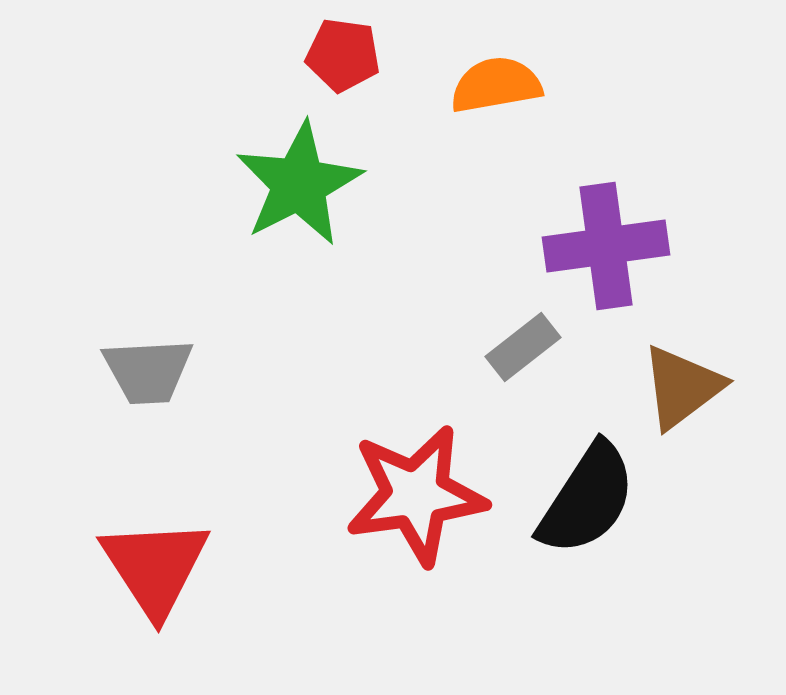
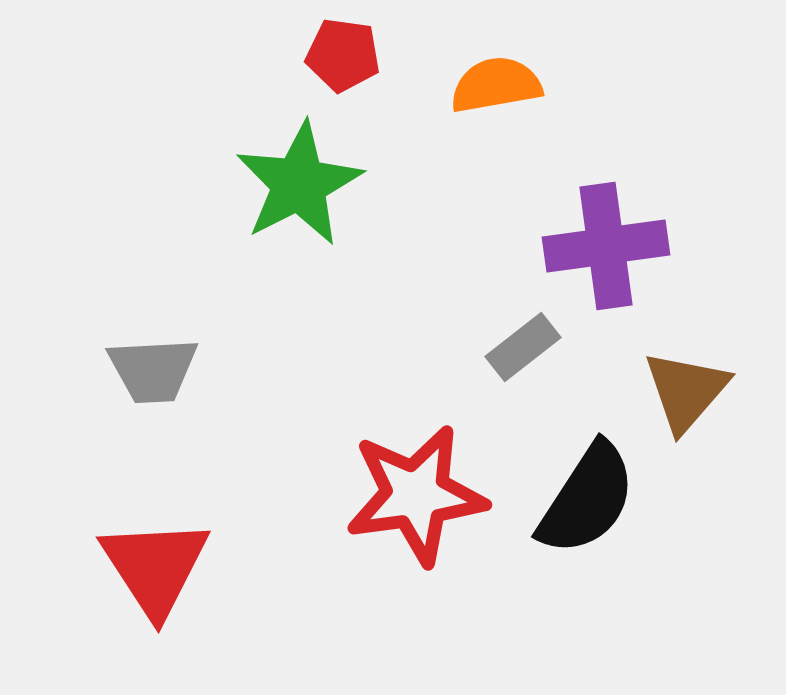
gray trapezoid: moved 5 px right, 1 px up
brown triangle: moved 4 px right, 4 px down; rotated 12 degrees counterclockwise
